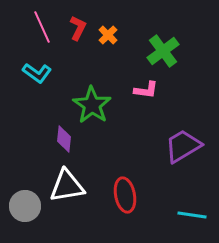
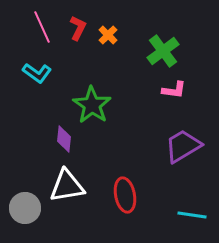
pink L-shape: moved 28 px right
gray circle: moved 2 px down
